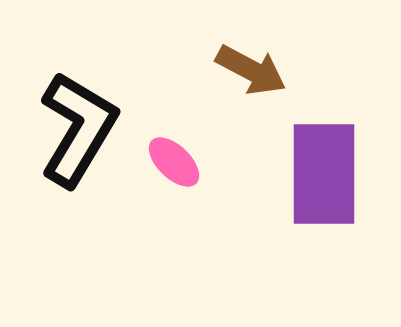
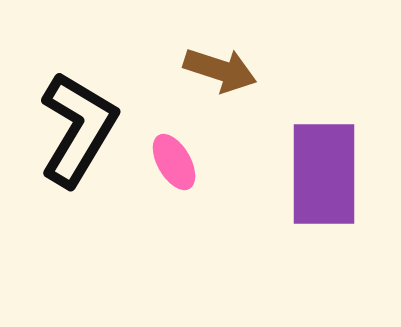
brown arrow: moved 31 px left; rotated 10 degrees counterclockwise
pink ellipse: rotated 16 degrees clockwise
